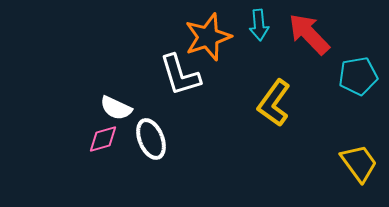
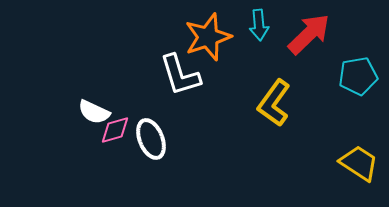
red arrow: rotated 90 degrees clockwise
white semicircle: moved 22 px left, 4 px down
pink diamond: moved 12 px right, 9 px up
yellow trapezoid: rotated 21 degrees counterclockwise
